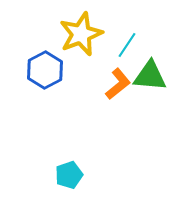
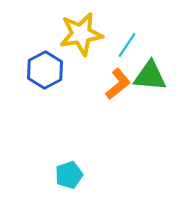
yellow star: rotated 12 degrees clockwise
